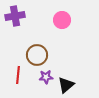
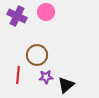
purple cross: moved 2 px right; rotated 36 degrees clockwise
pink circle: moved 16 px left, 8 px up
